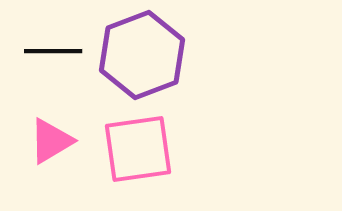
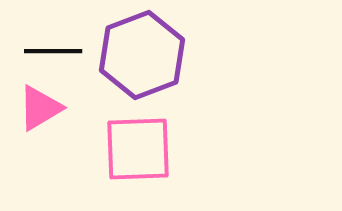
pink triangle: moved 11 px left, 33 px up
pink square: rotated 6 degrees clockwise
